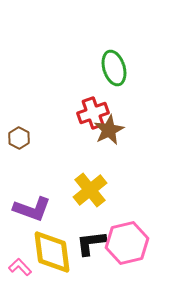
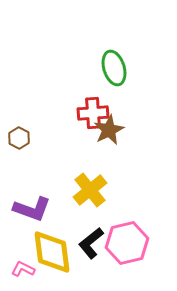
red cross: rotated 16 degrees clockwise
black L-shape: rotated 32 degrees counterclockwise
pink L-shape: moved 3 px right, 2 px down; rotated 20 degrees counterclockwise
